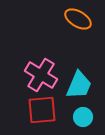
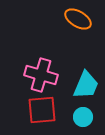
pink cross: rotated 16 degrees counterclockwise
cyan trapezoid: moved 7 px right
